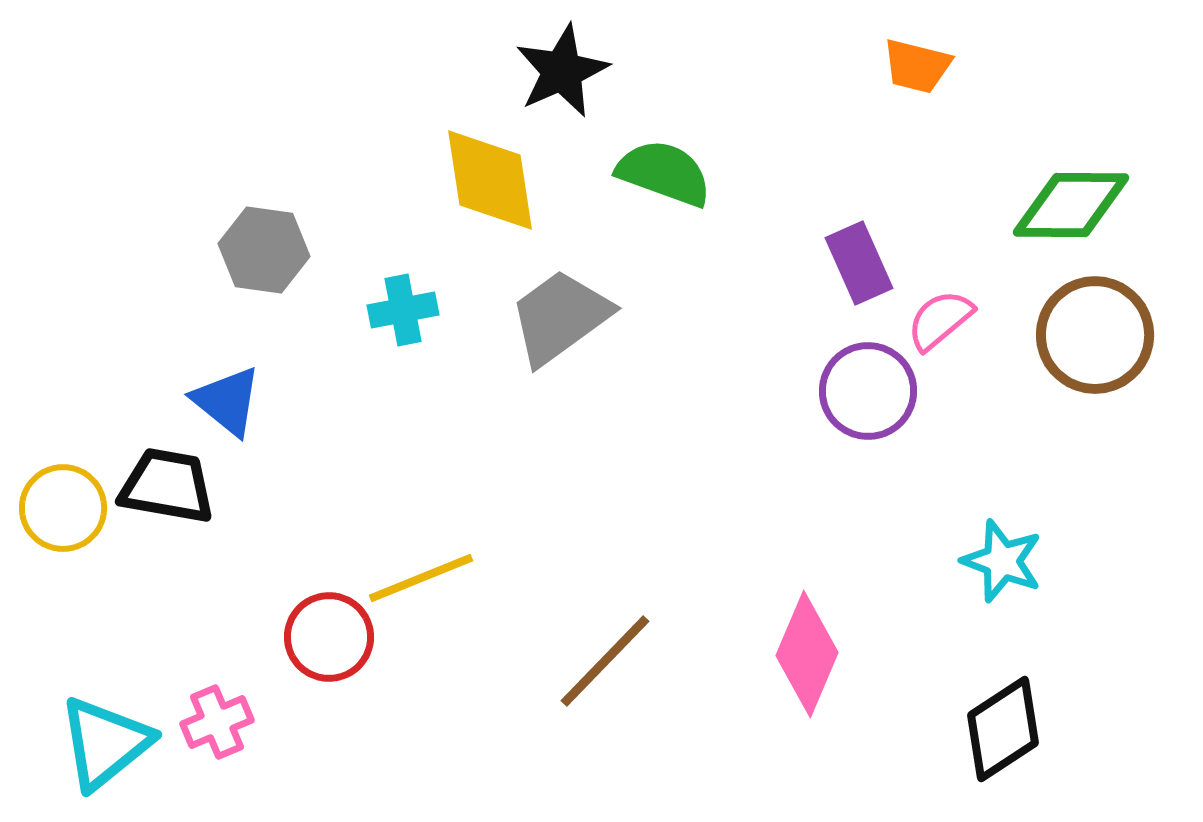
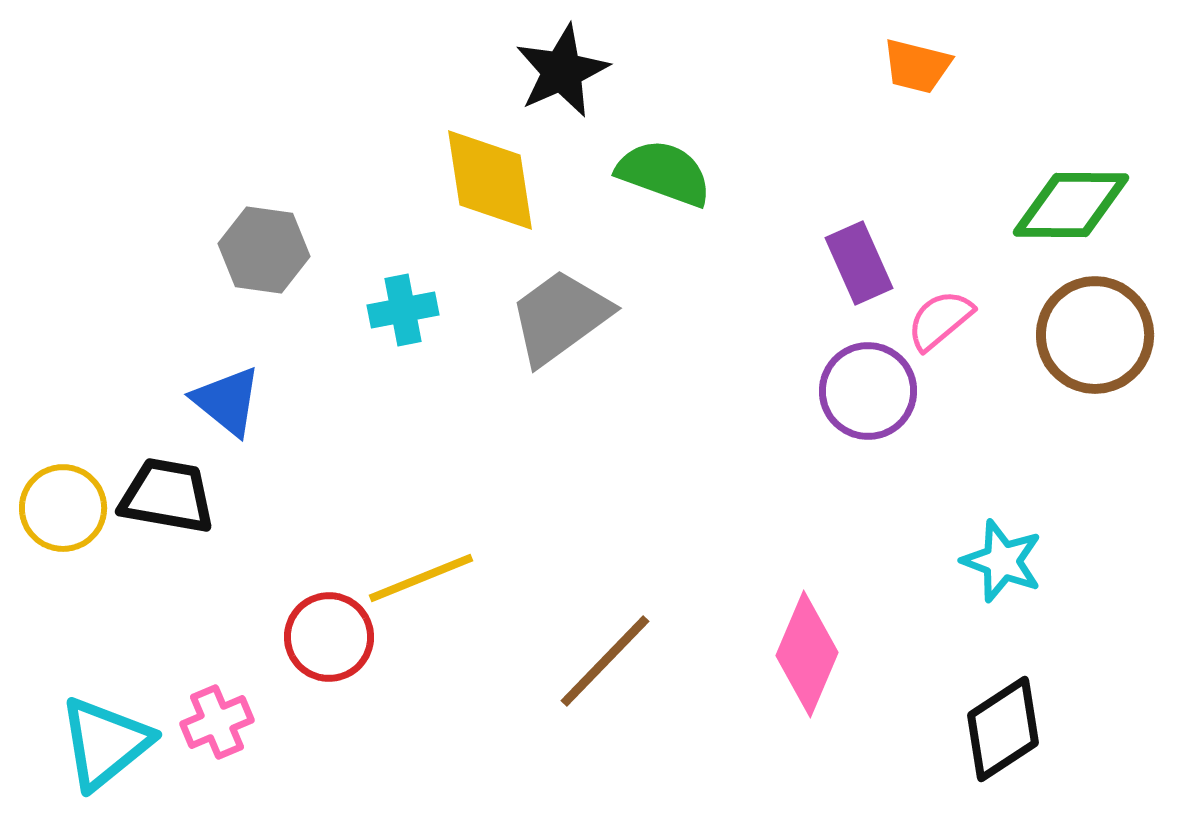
black trapezoid: moved 10 px down
